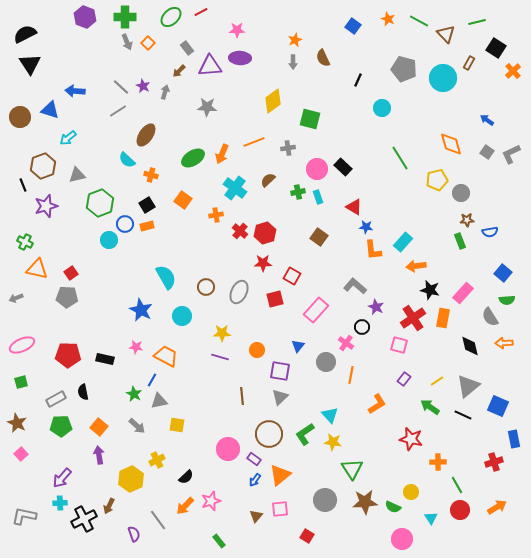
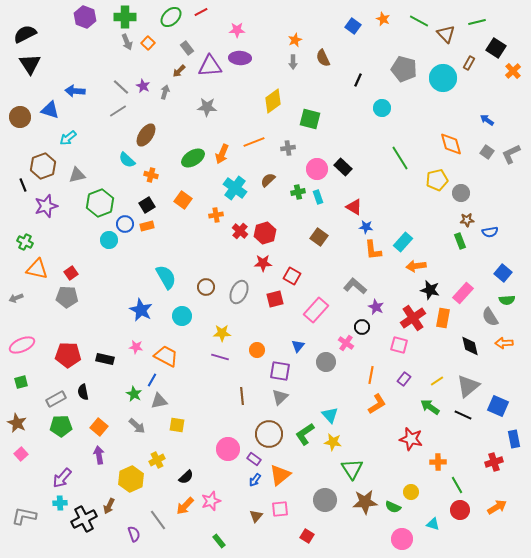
orange star at (388, 19): moved 5 px left
orange line at (351, 375): moved 20 px right
cyan triangle at (431, 518): moved 2 px right, 6 px down; rotated 40 degrees counterclockwise
